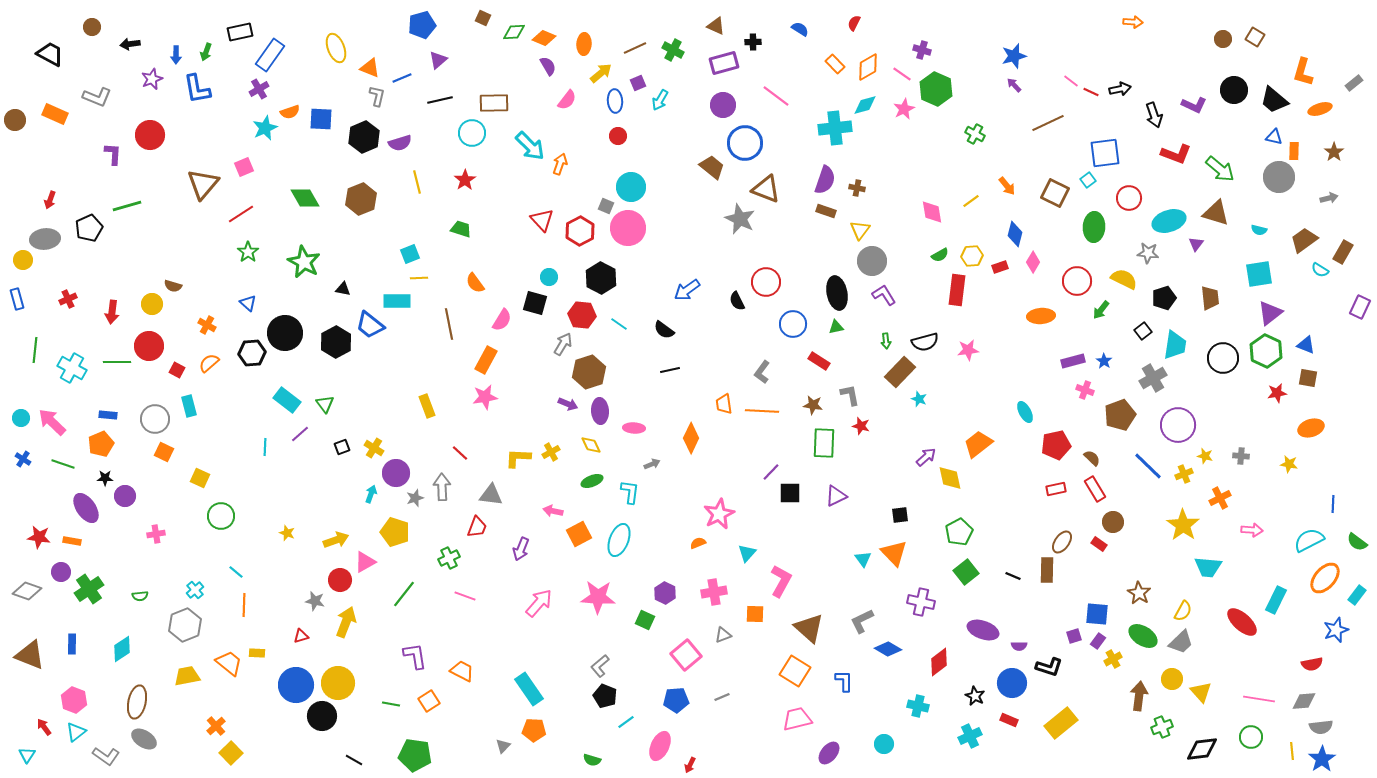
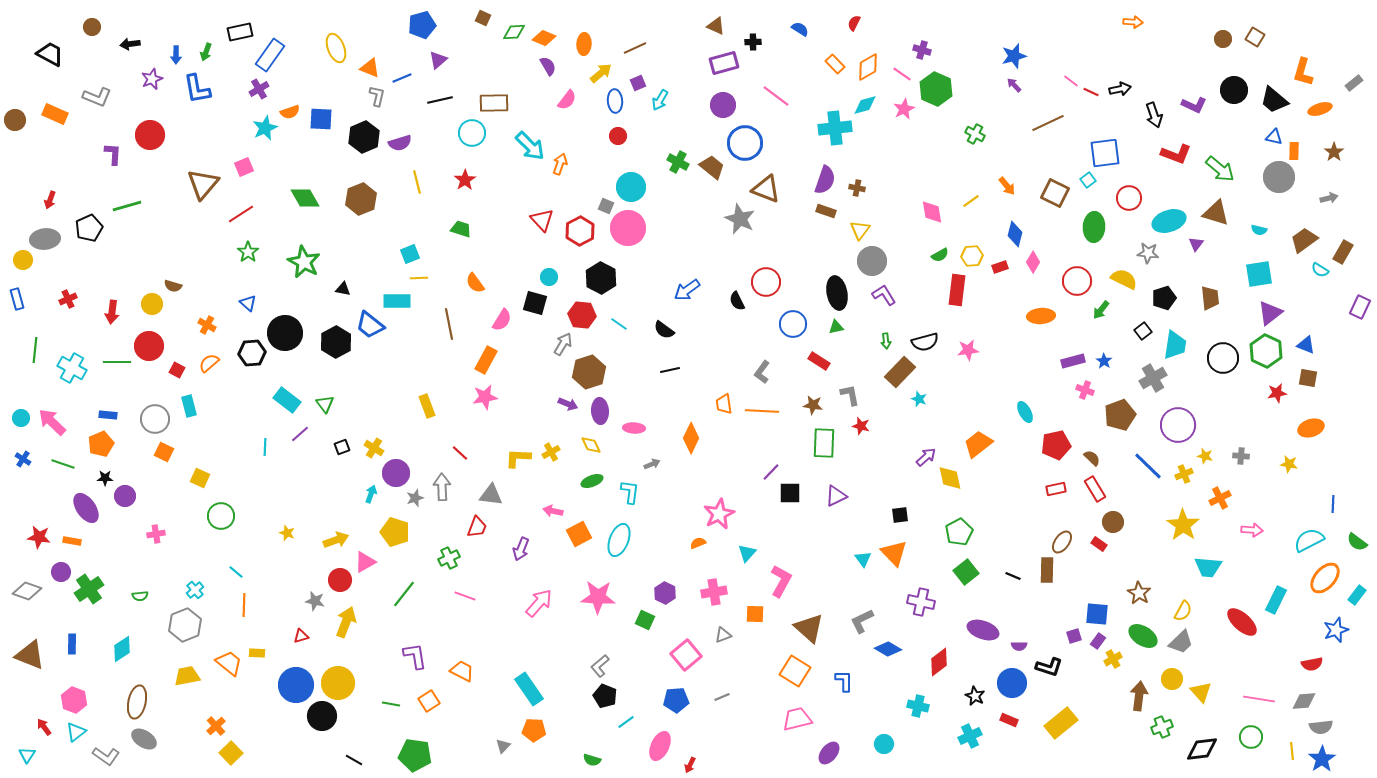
green cross at (673, 50): moved 5 px right, 112 px down
